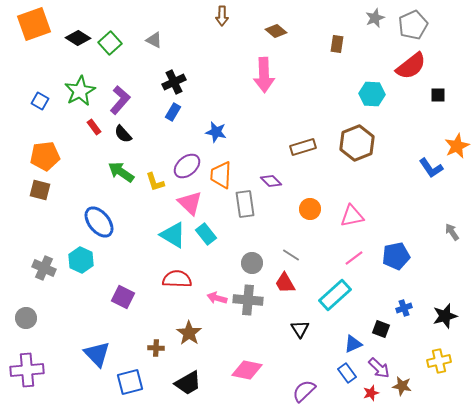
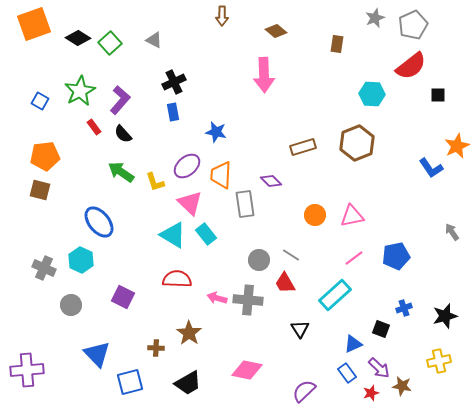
blue rectangle at (173, 112): rotated 42 degrees counterclockwise
orange circle at (310, 209): moved 5 px right, 6 px down
gray circle at (252, 263): moved 7 px right, 3 px up
gray circle at (26, 318): moved 45 px right, 13 px up
